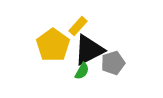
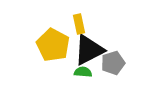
yellow rectangle: moved 1 px right, 2 px up; rotated 54 degrees counterclockwise
yellow pentagon: rotated 8 degrees counterclockwise
green semicircle: moved 1 px right, 1 px down; rotated 114 degrees counterclockwise
